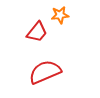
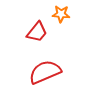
orange star: moved 1 px right, 1 px up; rotated 12 degrees clockwise
